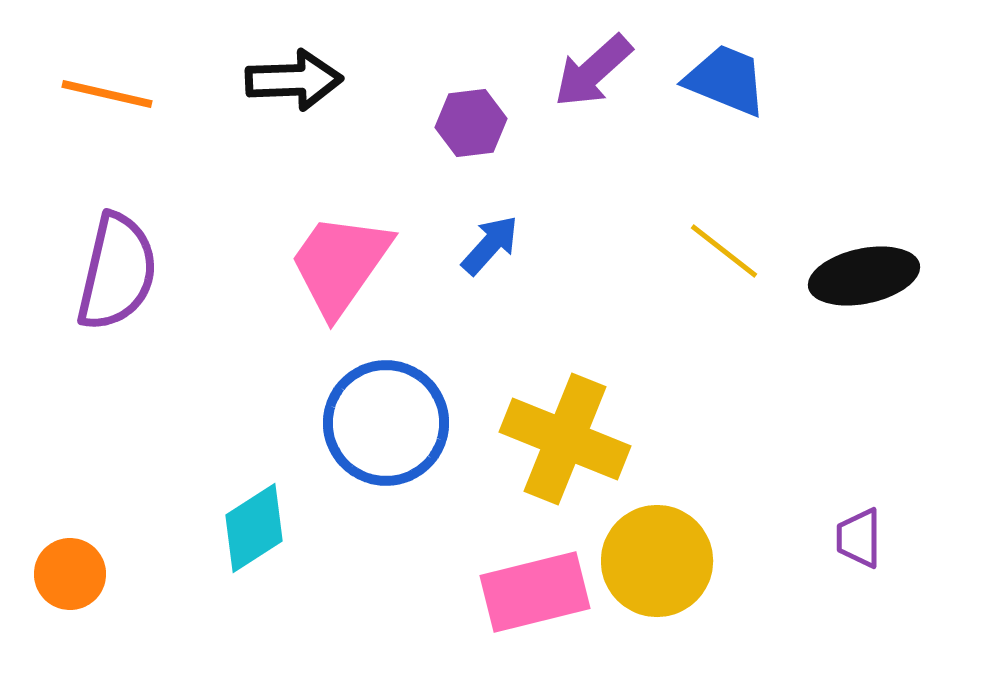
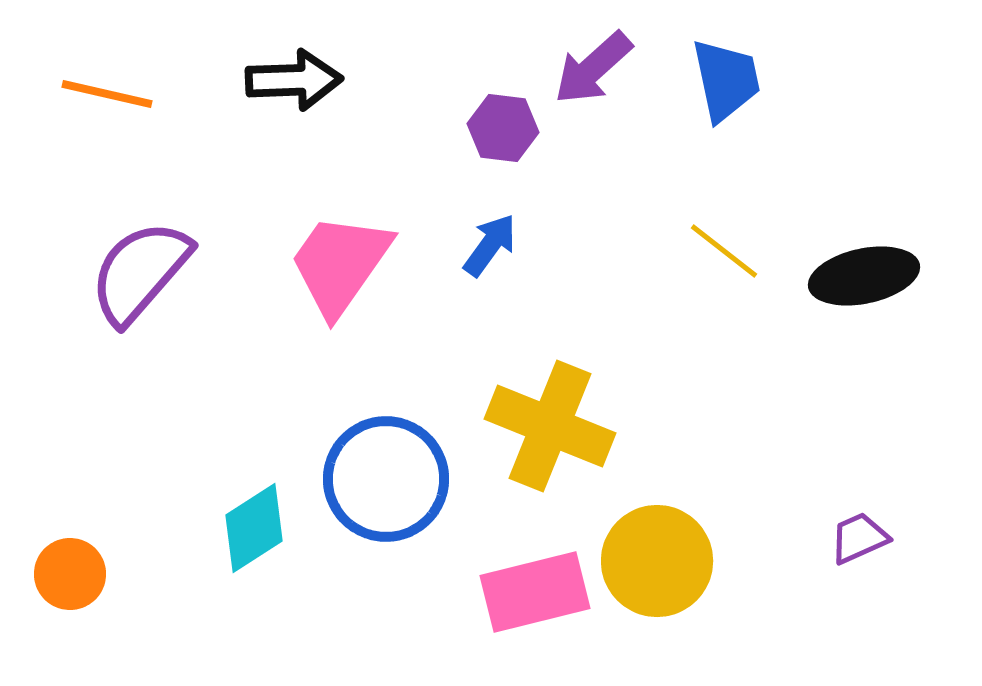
purple arrow: moved 3 px up
blue trapezoid: rotated 56 degrees clockwise
purple hexagon: moved 32 px right, 5 px down; rotated 14 degrees clockwise
blue arrow: rotated 6 degrees counterclockwise
purple semicircle: moved 23 px right; rotated 152 degrees counterclockwise
blue circle: moved 56 px down
yellow cross: moved 15 px left, 13 px up
purple trapezoid: rotated 66 degrees clockwise
